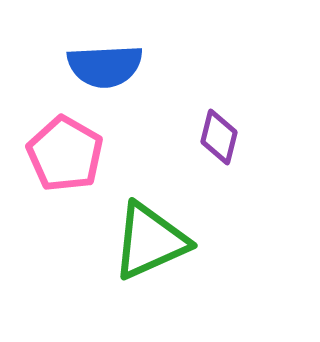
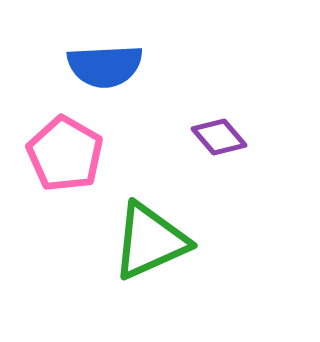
purple diamond: rotated 54 degrees counterclockwise
